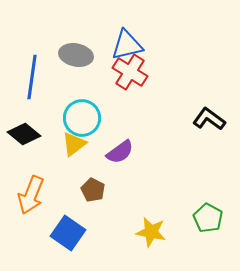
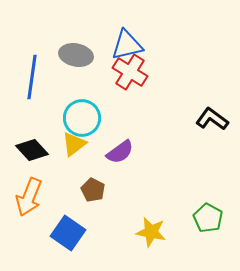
black L-shape: moved 3 px right
black diamond: moved 8 px right, 16 px down; rotated 8 degrees clockwise
orange arrow: moved 2 px left, 2 px down
